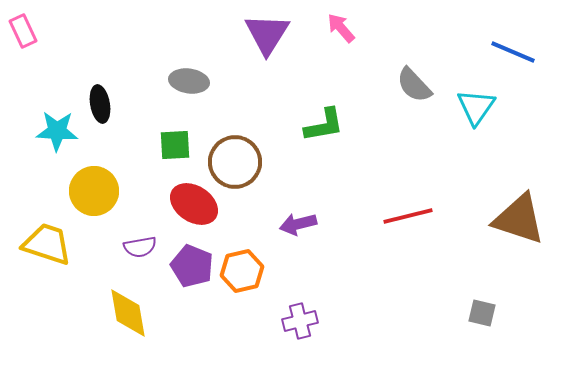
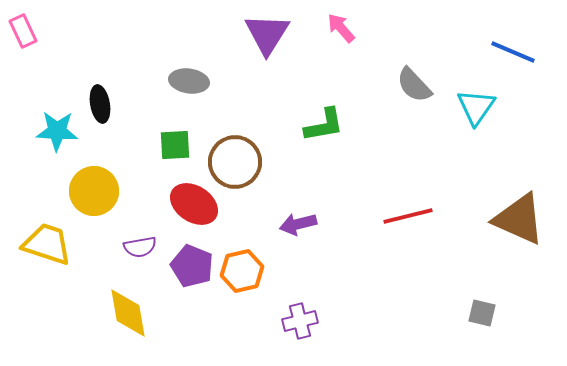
brown triangle: rotated 6 degrees clockwise
